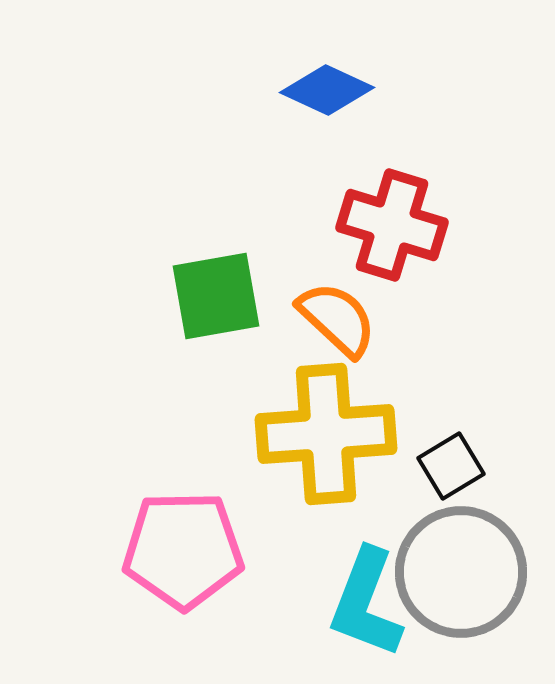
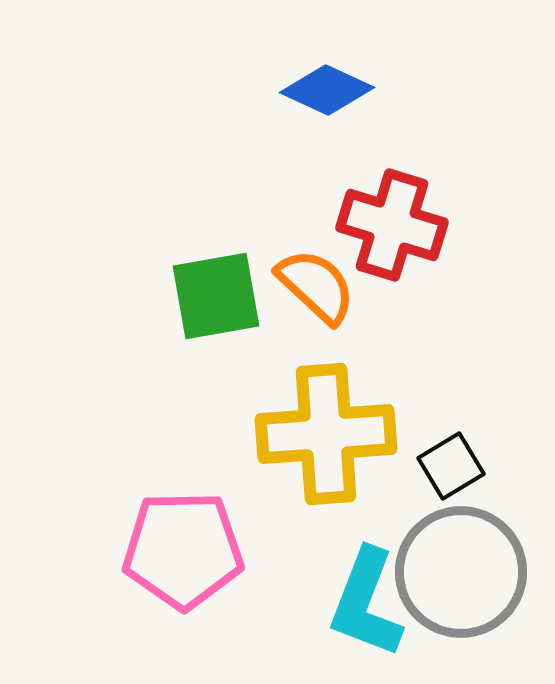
orange semicircle: moved 21 px left, 33 px up
